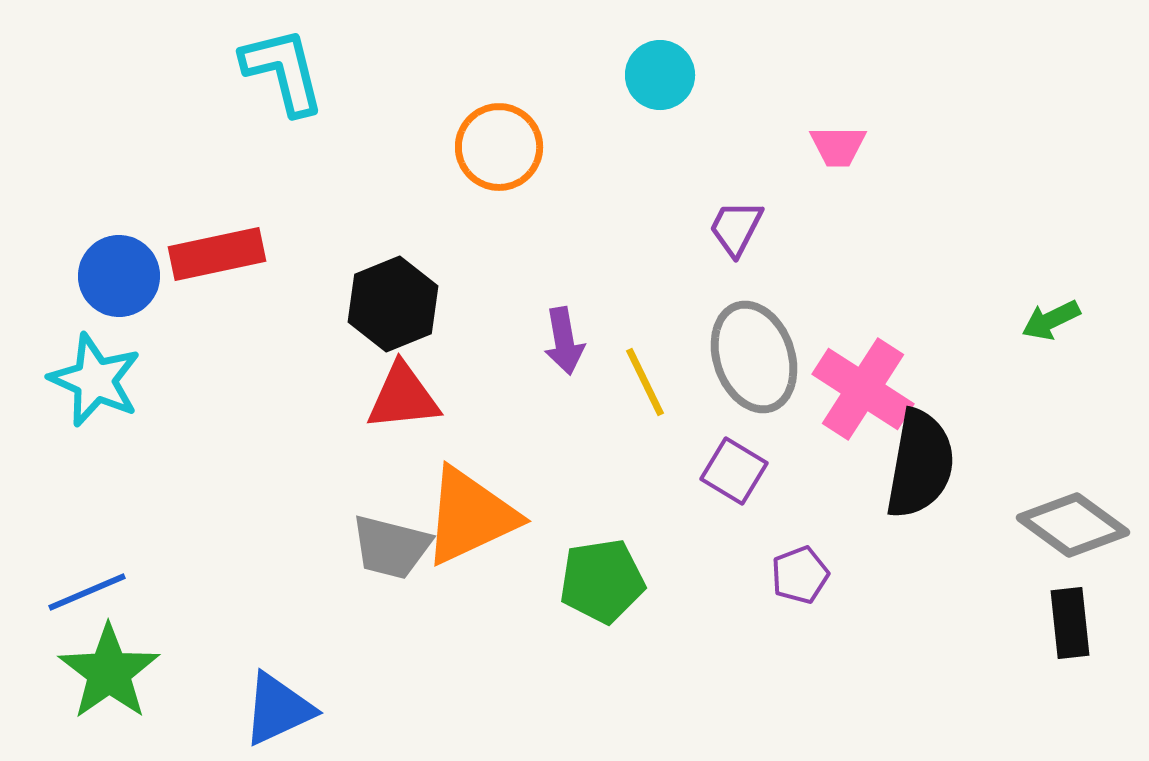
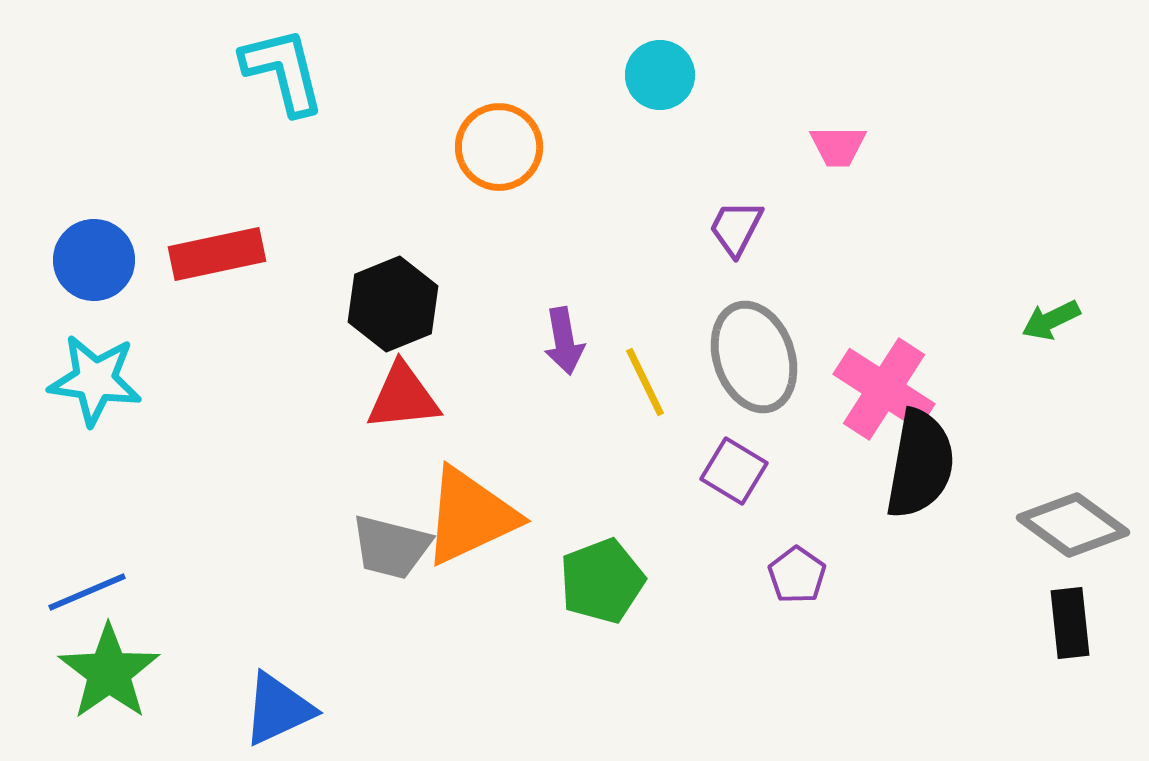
blue circle: moved 25 px left, 16 px up
cyan star: rotated 16 degrees counterclockwise
pink cross: moved 21 px right
purple pentagon: moved 3 px left; rotated 16 degrees counterclockwise
green pentagon: rotated 12 degrees counterclockwise
